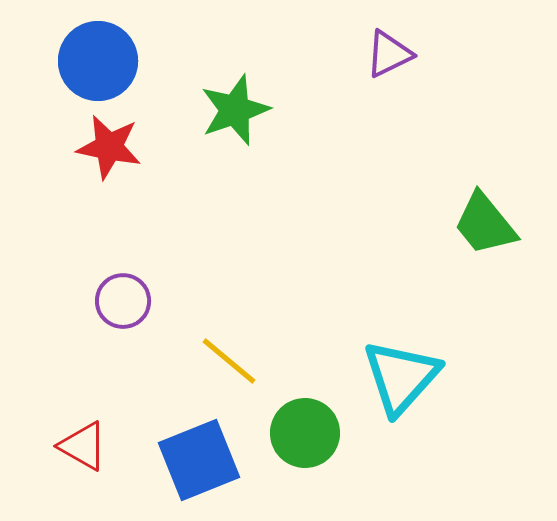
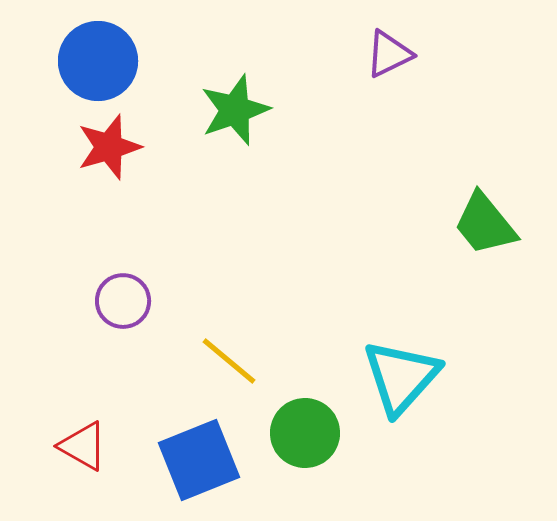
red star: rotated 28 degrees counterclockwise
